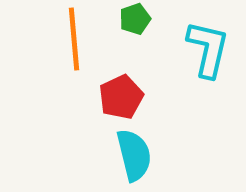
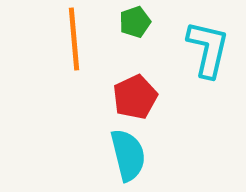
green pentagon: moved 3 px down
red pentagon: moved 14 px right
cyan semicircle: moved 6 px left
